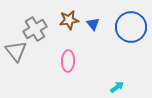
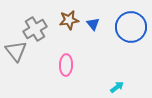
pink ellipse: moved 2 px left, 4 px down
